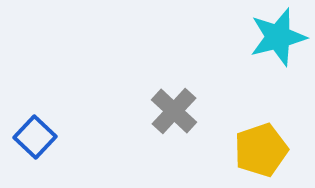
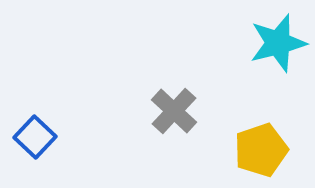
cyan star: moved 6 px down
